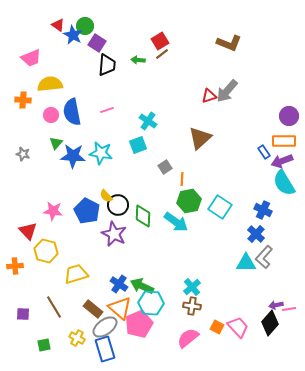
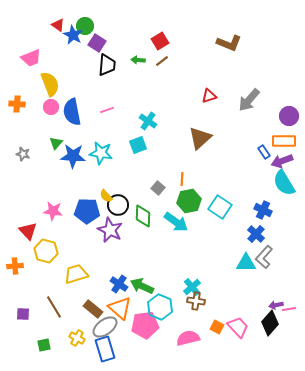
brown line at (162, 54): moved 7 px down
yellow semicircle at (50, 84): rotated 75 degrees clockwise
gray arrow at (227, 91): moved 22 px right, 9 px down
orange cross at (23, 100): moved 6 px left, 4 px down
pink circle at (51, 115): moved 8 px up
gray square at (165, 167): moved 7 px left, 21 px down; rotated 16 degrees counterclockwise
blue pentagon at (87, 211): rotated 25 degrees counterclockwise
purple star at (114, 234): moved 4 px left, 4 px up
cyan hexagon at (151, 303): moved 9 px right, 4 px down; rotated 20 degrees clockwise
brown cross at (192, 306): moved 4 px right, 5 px up
pink pentagon at (139, 324): moved 6 px right, 1 px down; rotated 16 degrees clockwise
pink semicircle at (188, 338): rotated 25 degrees clockwise
